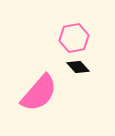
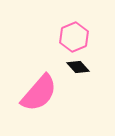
pink hexagon: moved 1 px up; rotated 12 degrees counterclockwise
